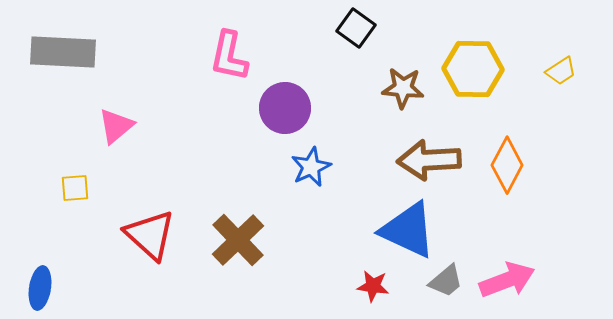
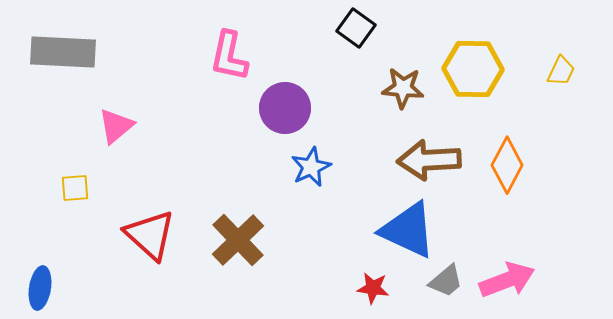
yellow trapezoid: rotated 32 degrees counterclockwise
red star: moved 2 px down
